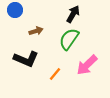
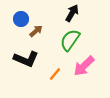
blue circle: moved 6 px right, 9 px down
black arrow: moved 1 px left, 1 px up
brown arrow: rotated 24 degrees counterclockwise
green semicircle: moved 1 px right, 1 px down
pink arrow: moved 3 px left, 1 px down
